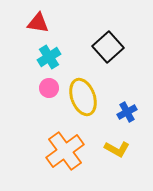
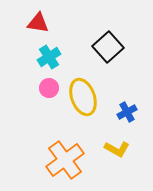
orange cross: moved 9 px down
